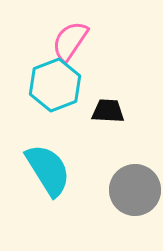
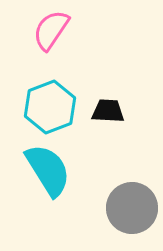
pink semicircle: moved 19 px left, 11 px up
cyan hexagon: moved 5 px left, 22 px down
gray circle: moved 3 px left, 18 px down
